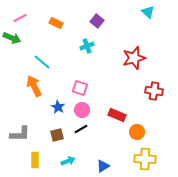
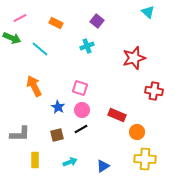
cyan line: moved 2 px left, 13 px up
cyan arrow: moved 2 px right, 1 px down
